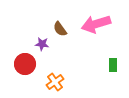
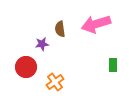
brown semicircle: rotated 28 degrees clockwise
purple star: rotated 16 degrees counterclockwise
red circle: moved 1 px right, 3 px down
